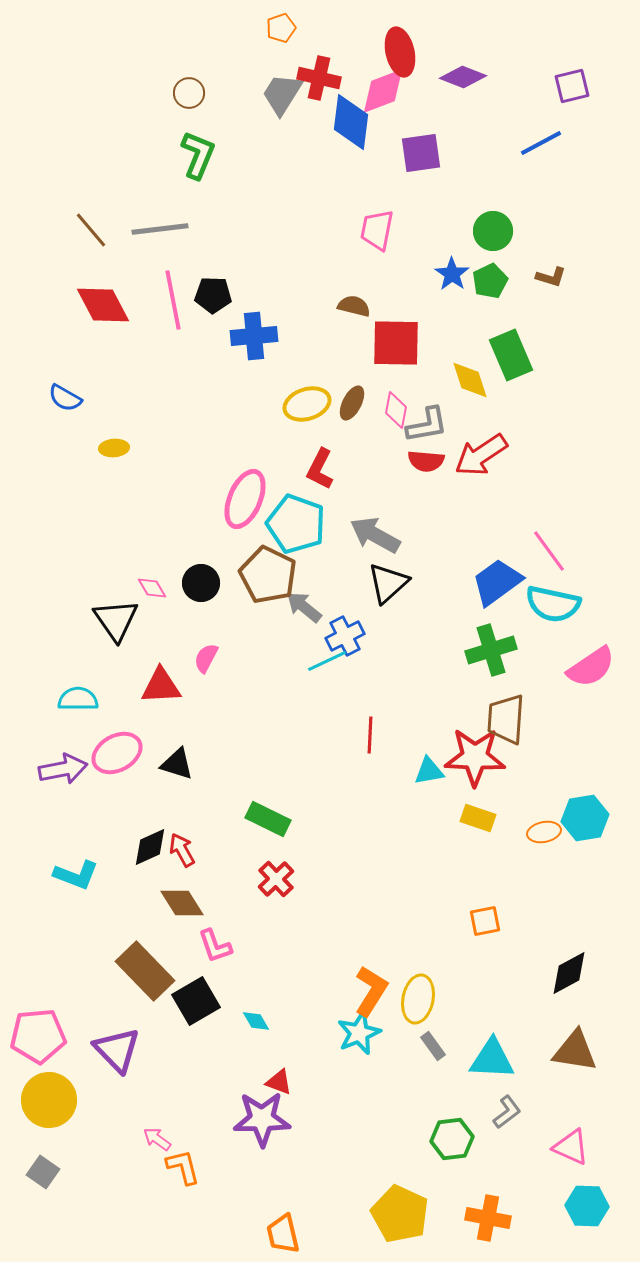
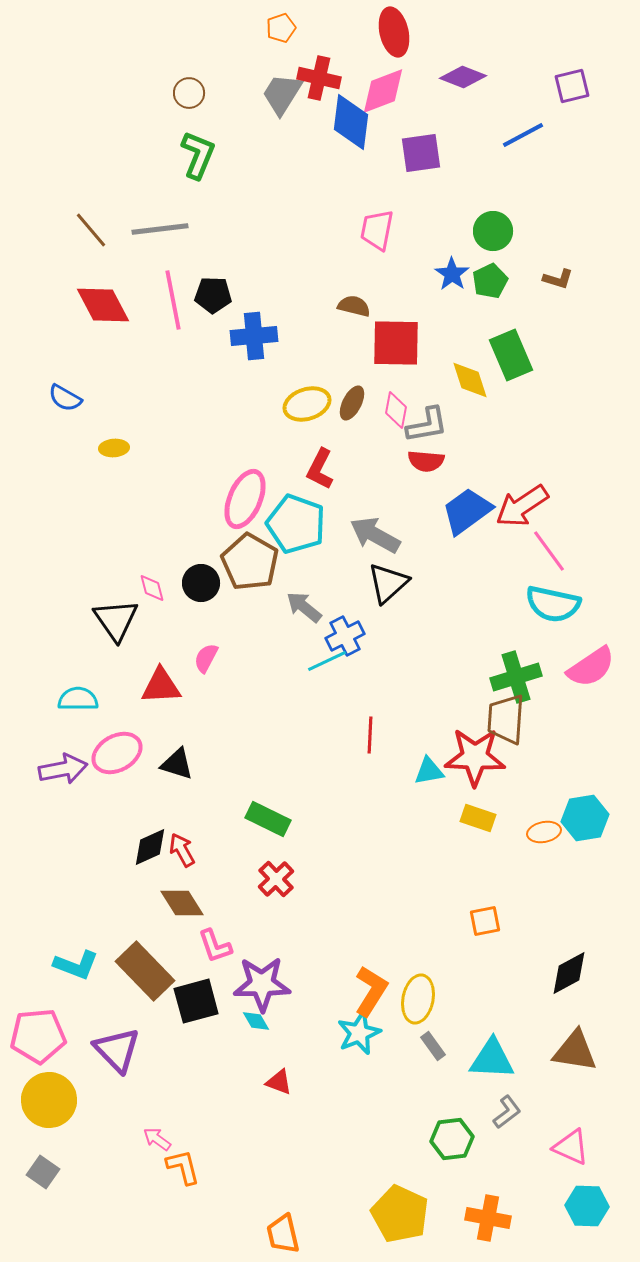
red ellipse at (400, 52): moved 6 px left, 20 px up
blue line at (541, 143): moved 18 px left, 8 px up
brown L-shape at (551, 277): moved 7 px right, 2 px down
red arrow at (481, 455): moved 41 px right, 51 px down
brown pentagon at (268, 575): moved 18 px left, 13 px up; rotated 4 degrees clockwise
blue trapezoid at (497, 582): moved 30 px left, 71 px up
pink diamond at (152, 588): rotated 16 degrees clockwise
green cross at (491, 650): moved 25 px right, 27 px down
cyan L-shape at (76, 875): moved 90 px down
black square at (196, 1001): rotated 15 degrees clockwise
purple star at (262, 1119): moved 135 px up
